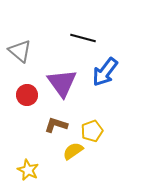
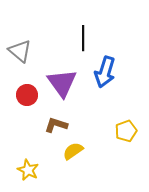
black line: rotated 75 degrees clockwise
blue arrow: rotated 20 degrees counterclockwise
yellow pentagon: moved 34 px right
